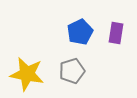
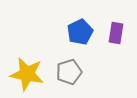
gray pentagon: moved 3 px left, 1 px down
